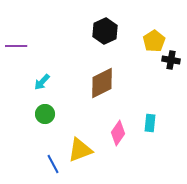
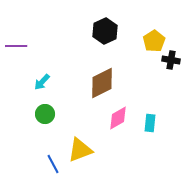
pink diamond: moved 15 px up; rotated 25 degrees clockwise
